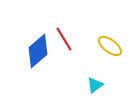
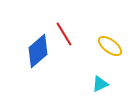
red line: moved 5 px up
cyan triangle: moved 5 px right, 1 px up; rotated 12 degrees clockwise
